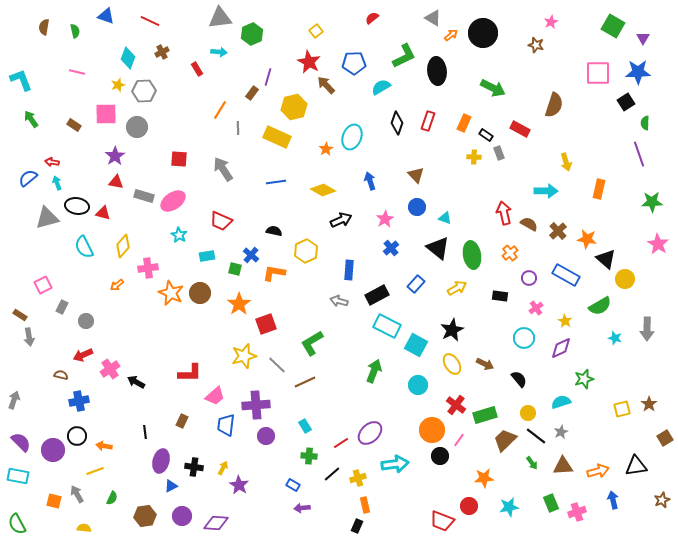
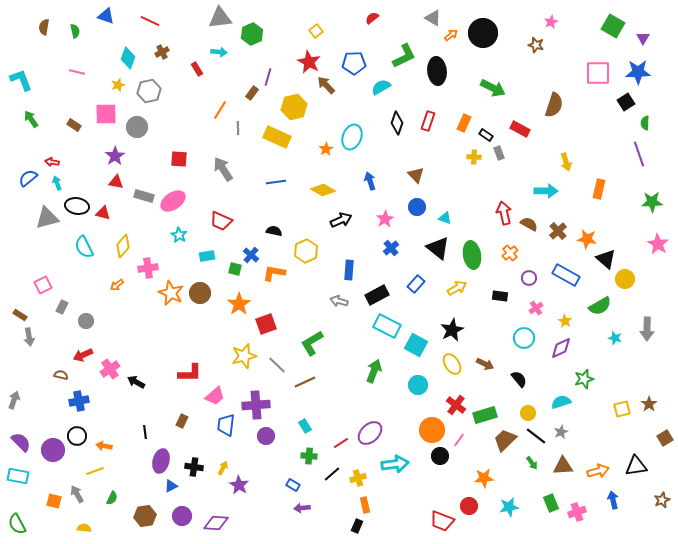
gray hexagon at (144, 91): moved 5 px right; rotated 10 degrees counterclockwise
